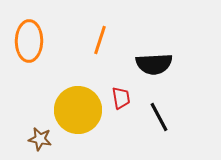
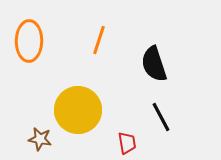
orange line: moved 1 px left
black semicircle: rotated 75 degrees clockwise
red trapezoid: moved 6 px right, 45 px down
black line: moved 2 px right
